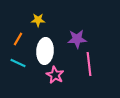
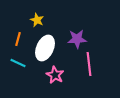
yellow star: moved 1 px left; rotated 24 degrees clockwise
orange line: rotated 16 degrees counterclockwise
white ellipse: moved 3 px up; rotated 20 degrees clockwise
